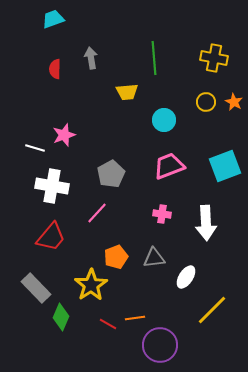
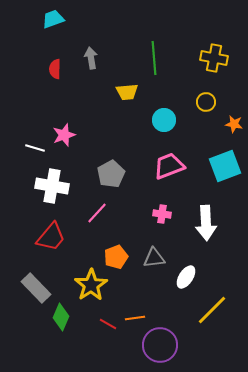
orange star: moved 22 px down; rotated 18 degrees counterclockwise
